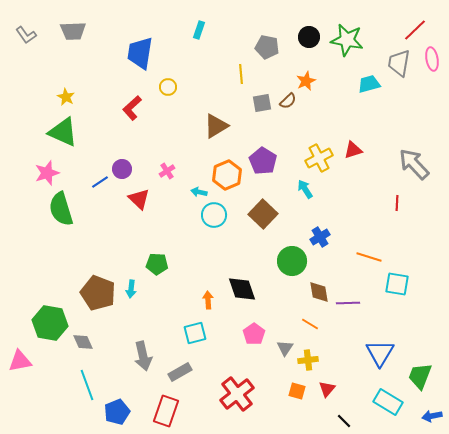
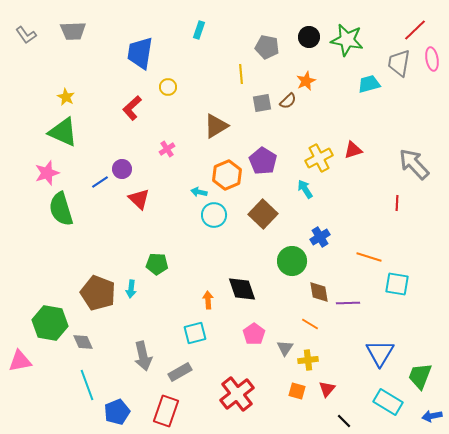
pink cross at (167, 171): moved 22 px up
